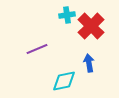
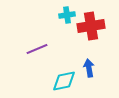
red cross: rotated 36 degrees clockwise
blue arrow: moved 5 px down
